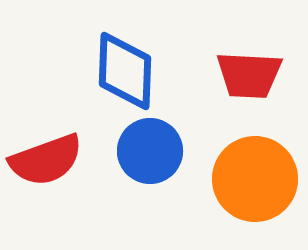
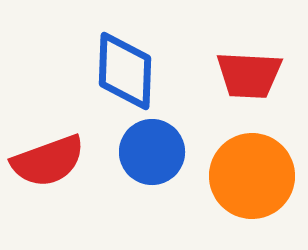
blue circle: moved 2 px right, 1 px down
red semicircle: moved 2 px right, 1 px down
orange circle: moved 3 px left, 3 px up
